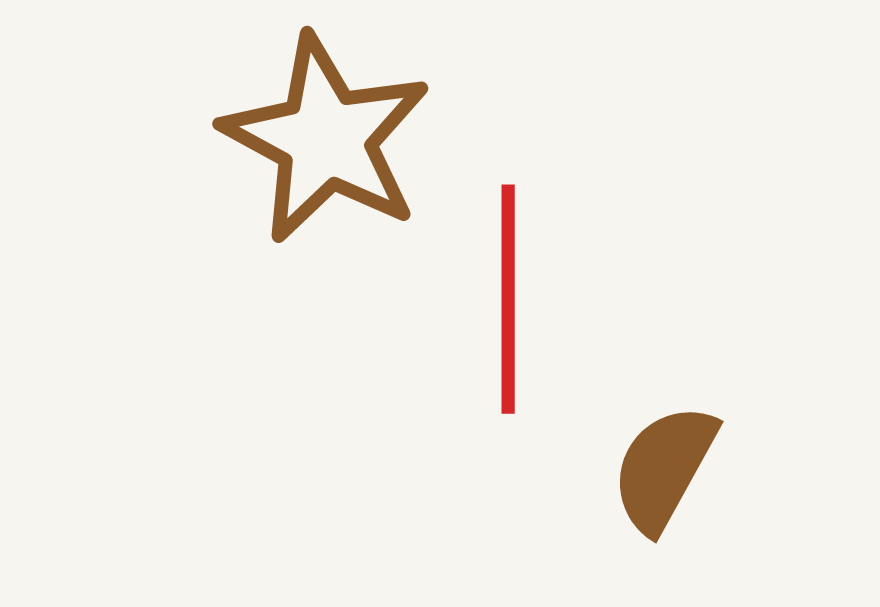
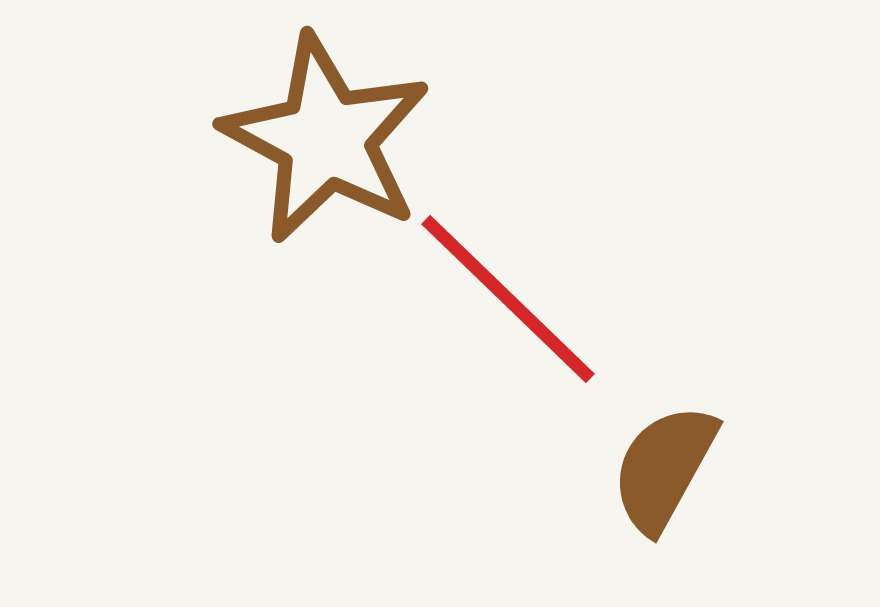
red line: rotated 46 degrees counterclockwise
